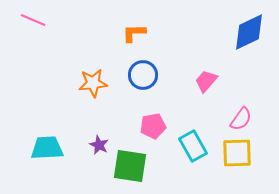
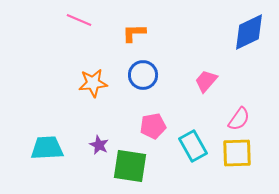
pink line: moved 46 px right
pink semicircle: moved 2 px left
